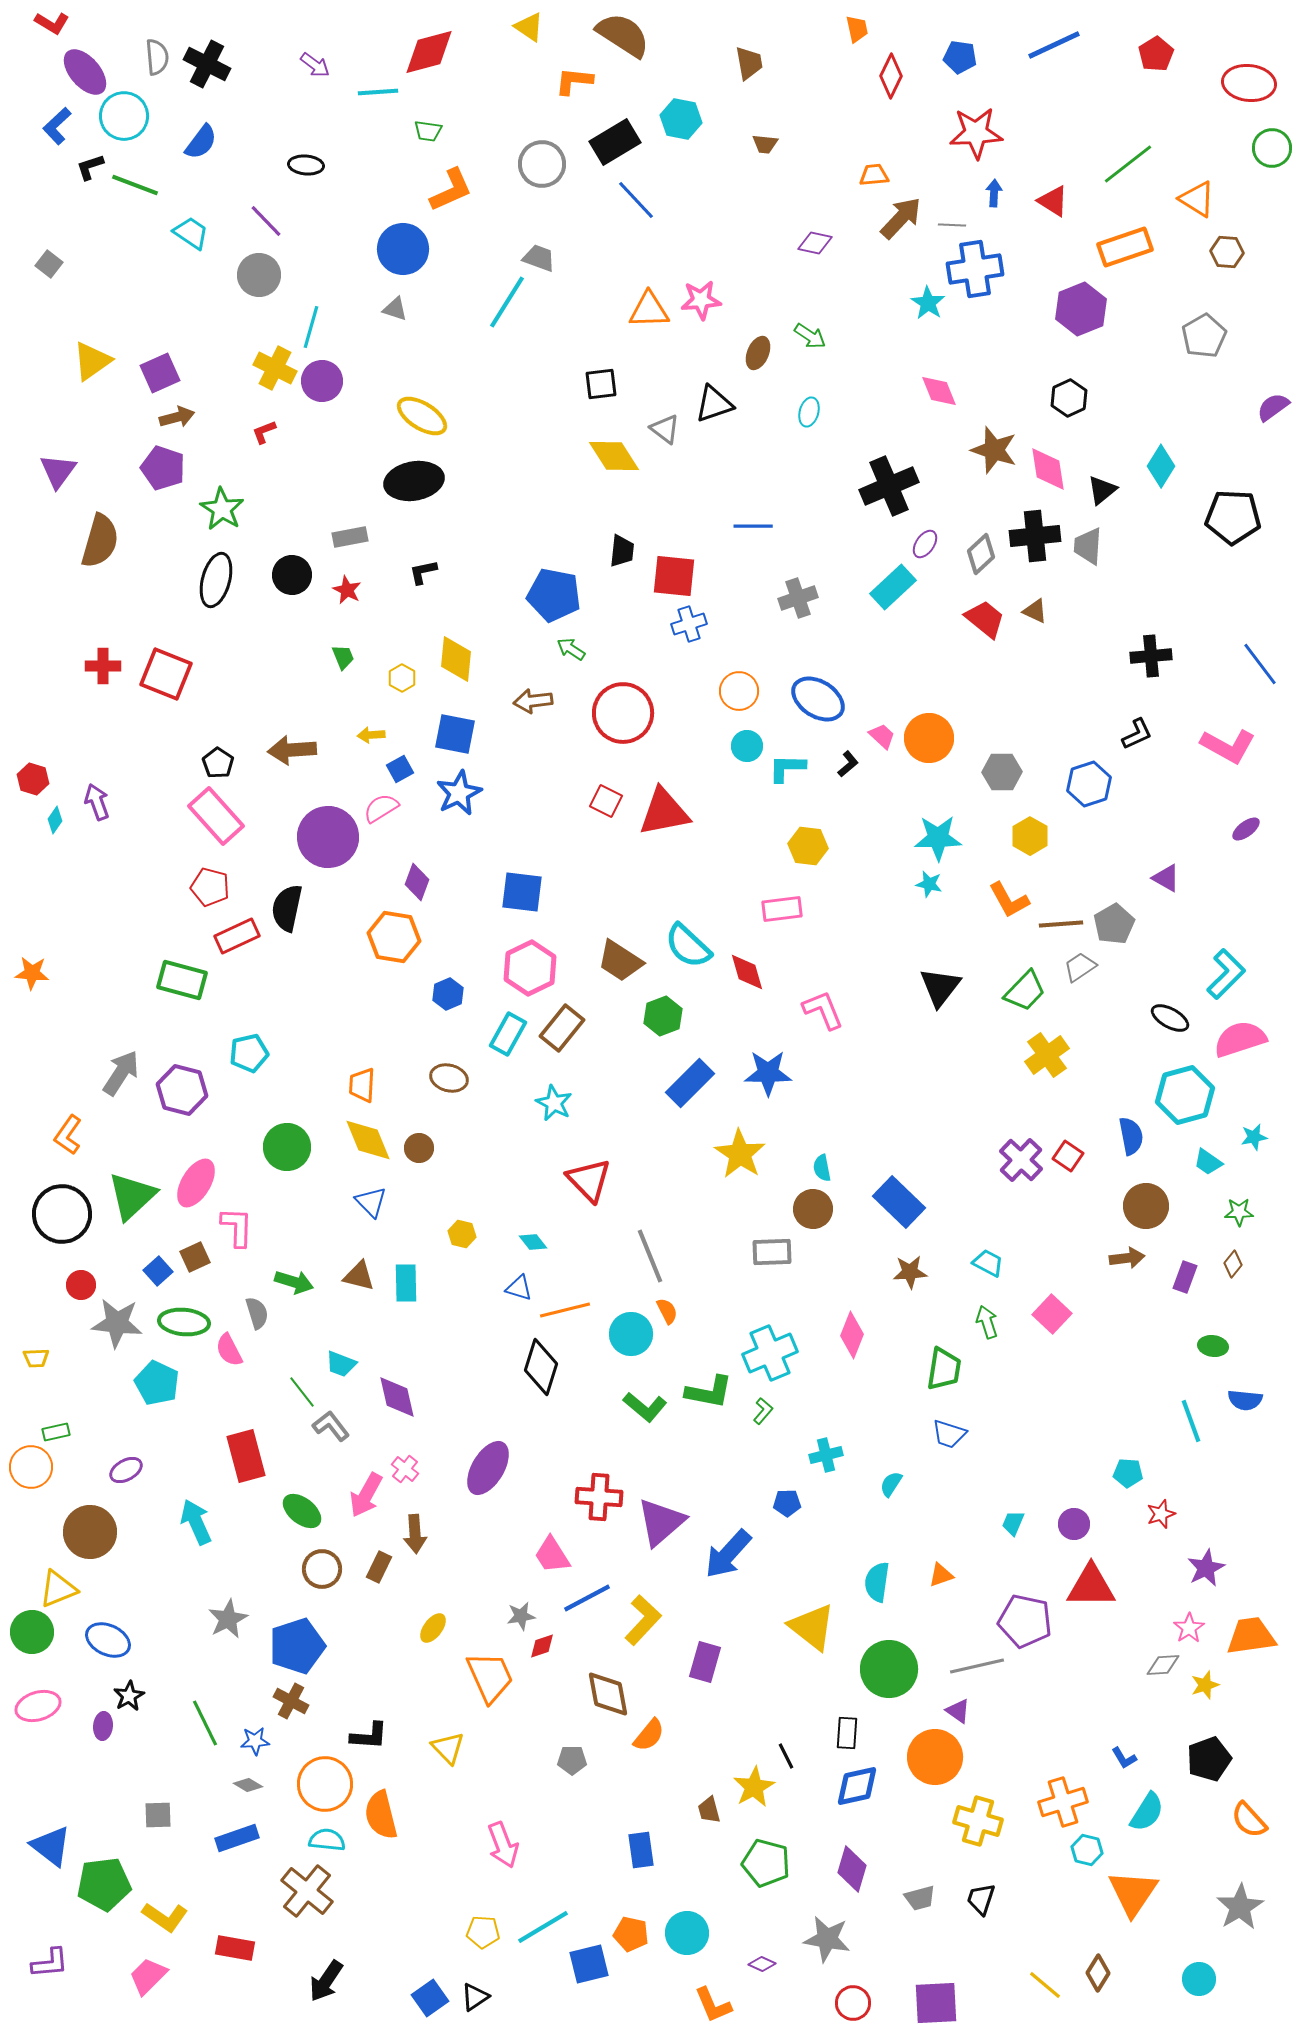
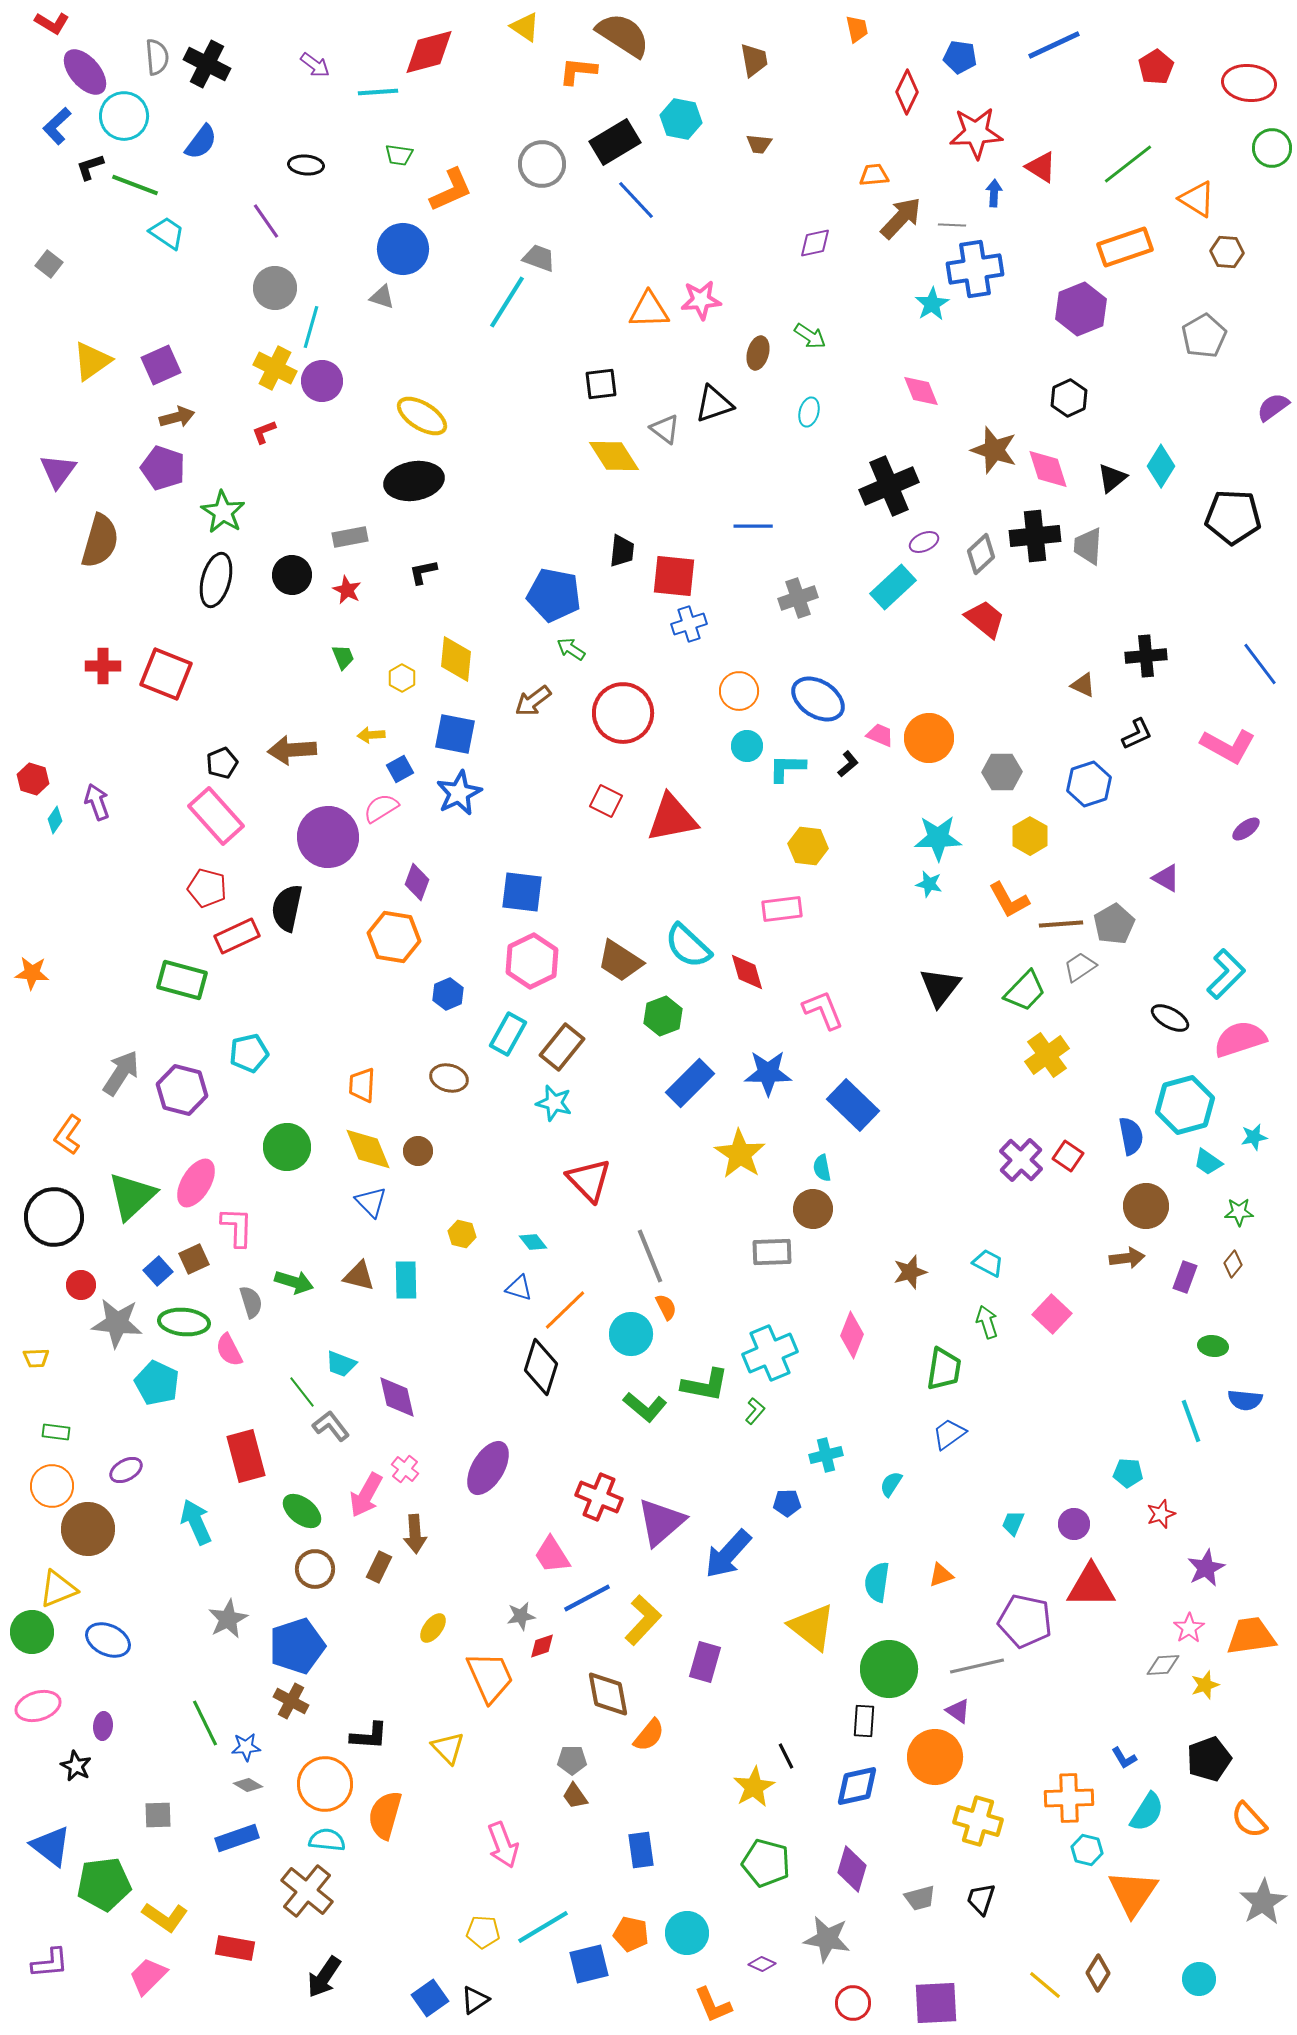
yellow triangle at (529, 27): moved 4 px left
red pentagon at (1156, 54): moved 13 px down
brown trapezoid at (749, 63): moved 5 px right, 3 px up
red diamond at (891, 76): moved 16 px right, 16 px down
orange L-shape at (574, 81): moved 4 px right, 10 px up
green trapezoid at (428, 131): moved 29 px left, 24 px down
brown trapezoid at (765, 144): moved 6 px left
red triangle at (1053, 201): moved 12 px left, 34 px up
purple line at (266, 221): rotated 9 degrees clockwise
cyan trapezoid at (191, 233): moved 24 px left
purple diamond at (815, 243): rotated 24 degrees counterclockwise
gray circle at (259, 275): moved 16 px right, 13 px down
cyan star at (928, 303): moved 4 px right, 1 px down; rotated 8 degrees clockwise
gray triangle at (395, 309): moved 13 px left, 12 px up
brown ellipse at (758, 353): rotated 8 degrees counterclockwise
purple square at (160, 373): moved 1 px right, 8 px up
pink diamond at (939, 391): moved 18 px left
pink diamond at (1048, 469): rotated 9 degrees counterclockwise
black triangle at (1102, 490): moved 10 px right, 12 px up
green star at (222, 509): moved 1 px right, 3 px down
purple ellipse at (925, 544): moved 1 px left, 2 px up; rotated 32 degrees clockwise
brown triangle at (1035, 611): moved 48 px right, 74 px down
black cross at (1151, 656): moved 5 px left
brown arrow at (533, 701): rotated 30 degrees counterclockwise
pink trapezoid at (882, 736): moved 2 px left, 1 px up; rotated 20 degrees counterclockwise
black pentagon at (218, 763): moved 4 px right; rotated 16 degrees clockwise
red triangle at (664, 812): moved 8 px right, 6 px down
red pentagon at (210, 887): moved 3 px left, 1 px down
pink hexagon at (530, 968): moved 2 px right, 7 px up
brown rectangle at (562, 1028): moved 19 px down
cyan hexagon at (1185, 1095): moved 10 px down
cyan star at (554, 1103): rotated 12 degrees counterclockwise
yellow diamond at (368, 1140): moved 9 px down
brown circle at (419, 1148): moved 1 px left, 3 px down
blue rectangle at (899, 1202): moved 46 px left, 97 px up
black circle at (62, 1214): moved 8 px left, 3 px down
brown square at (195, 1257): moved 1 px left, 2 px down
brown star at (910, 1272): rotated 12 degrees counterclockwise
cyan rectangle at (406, 1283): moved 3 px up
orange line at (565, 1310): rotated 30 degrees counterclockwise
orange semicircle at (667, 1311): moved 1 px left, 4 px up
gray semicircle at (257, 1313): moved 6 px left, 11 px up
green L-shape at (709, 1392): moved 4 px left, 7 px up
green L-shape at (763, 1411): moved 8 px left
green rectangle at (56, 1432): rotated 20 degrees clockwise
blue trapezoid at (949, 1434): rotated 126 degrees clockwise
orange circle at (31, 1467): moved 21 px right, 19 px down
red cross at (599, 1497): rotated 18 degrees clockwise
brown circle at (90, 1532): moved 2 px left, 3 px up
brown circle at (322, 1569): moved 7 px left
black star at (129, 1696): moved 53 px left, 70 px down; rotated 16 degrees counterclockwise
black rectangle at (847, 1733): moved 17 px right, 12 px up
blue star at (255, 1741): moved 9 px left, 6 px down
orange cross at (1063, 1802): moved 6 px right, 4 px up; rotated 15 degrees clockwise
brown trapezoid at (709, 1810): moved 134 px left, 14 px up; rotated 20 degrees counterclockwise
orange semicircle at (381, 1815): moved 4 px right; rotated 30 degrees clockwise
gray star at (1240, 1907): moved 23 px right, 5 px up
black arrow at (326, 1981): moved 2 px left, 4 px up
black triangle at (475, 1997): moved 3 px down
